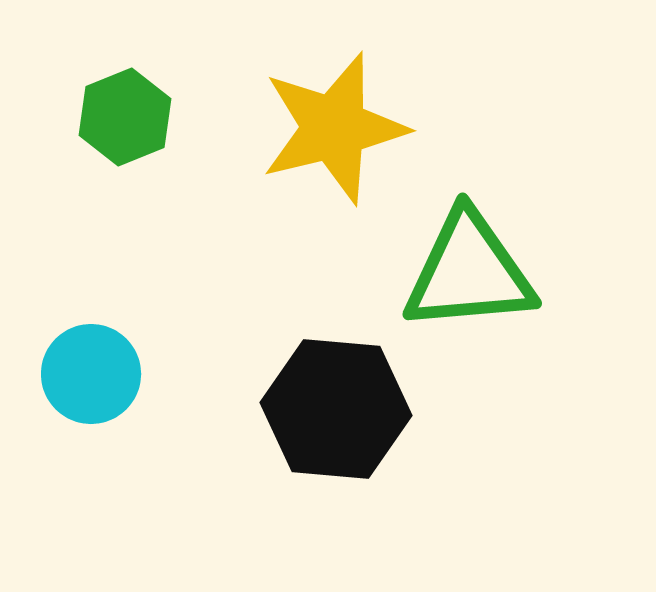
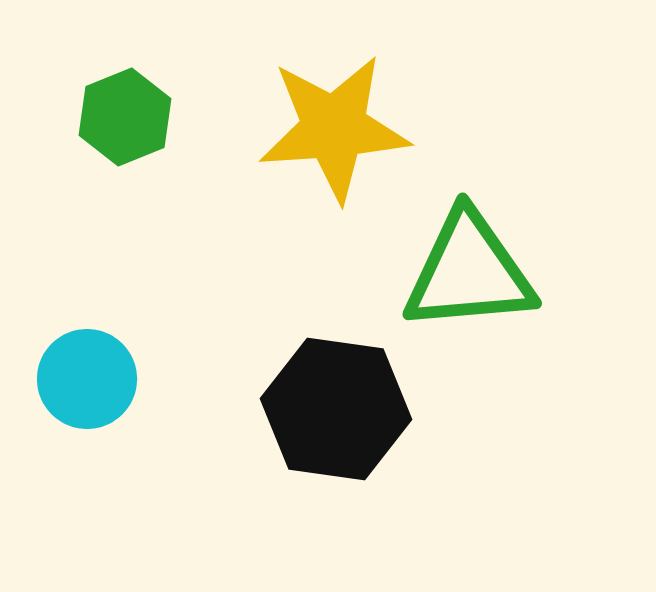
yellow star: rotated 10 degrees clockwise
cyan circle: moved 4 px left, 5 px down
black hexagon: rotated 3 degrees clockwise
